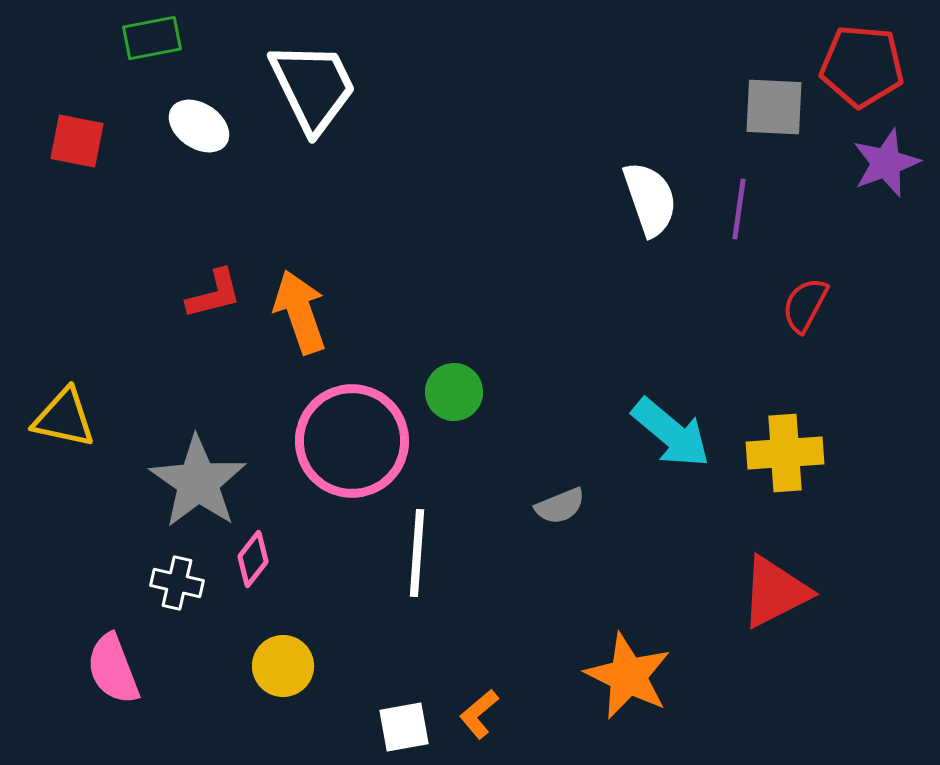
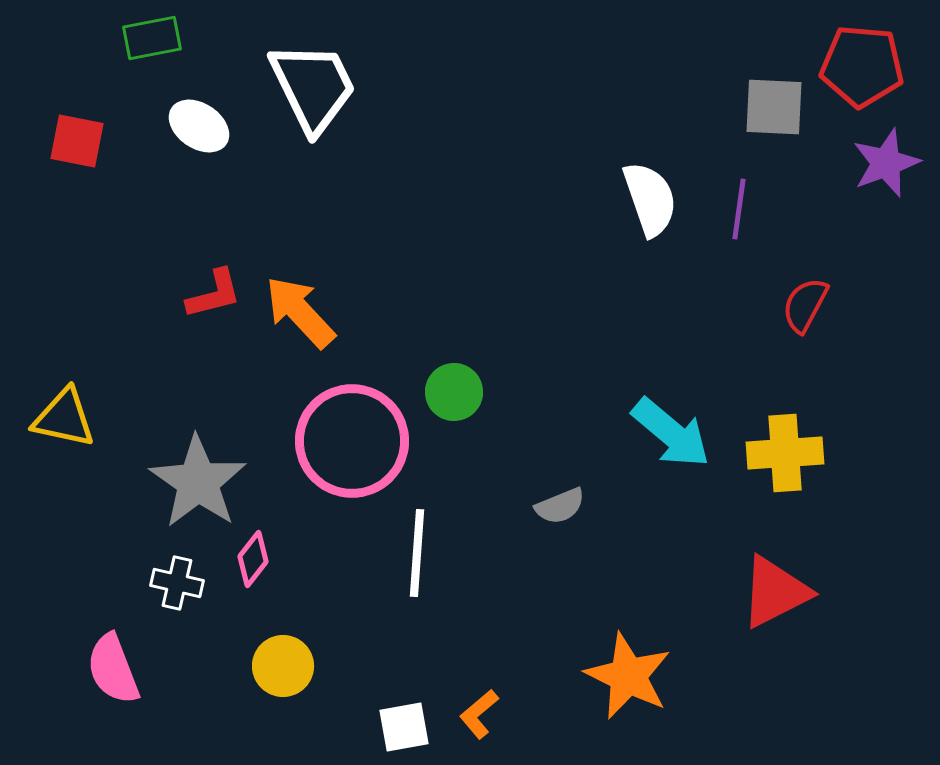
orange arrow: rotated 24 degrees counterclockwise
